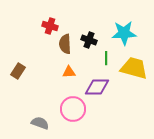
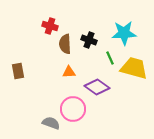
green line: moved 4 px right; rotated 24 degrees counterclockwise
brown rectangle: rotated 42 degrees counterclockwise
purple diamond: rotated 35 degrees clockwise
gray semicircle: moved 11 px right
